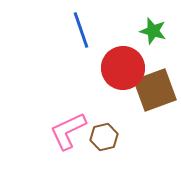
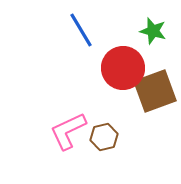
blue line: rotated 12 degrees counterclockwise
brown square: moved 1 px down
